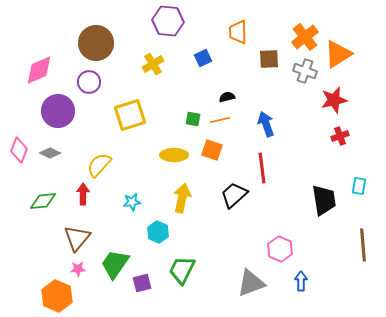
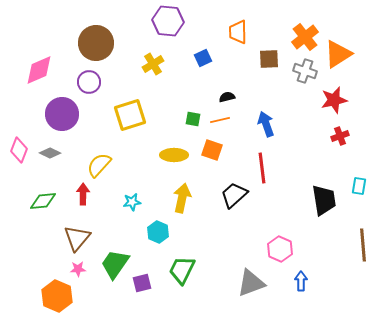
purple circle at (58, 111): moved 4 px right, 3 px down
